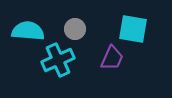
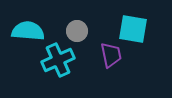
gray circle: moved 2 px right, 2 px down
purple trapezoid: moved 1 px left, 3 px up; rotated 36 degrees counterclockwise
